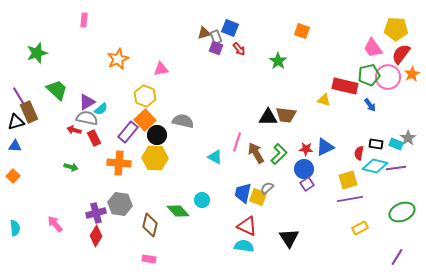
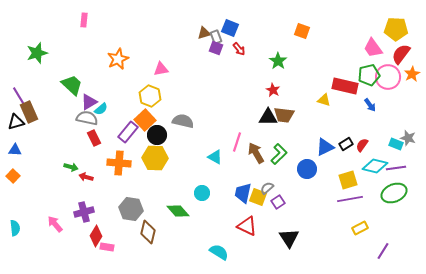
green trapezoid at (57, 90): moved 15 px right, 5 px up
yellow hexagon at (145, 96): moved 5 px right
purple triangle at (87, 102): moved 2 px right
brown trapezoid at (286, 115): moved 2 px left
red arrow at (74, 130): moved 12 px right, 47 px down
gray star at (408, 138): rotated 21 degrees counterclockwise
black rectangle at (376, 144): moved 30 px left; rotated 40 degrees counterclockwise
blue triangle at (15, 146): moved 4 px down
red star at (306, 149): moved 33 px left, 59 px up; rotated 24 degrees clockwise
red semicircle at (359, 153): moved 3 px right, 8 px up; rotated 24 degrees clockwise
blue circle at (304, 169): moved 3 px right
purple square at (307, 184): moved 29 px left, 18 px down
cyan circle at (202, 200): moved 7 px up
gray hexagon at (120, 204): moved 11 px right, 5 px down
green ellipse at (402, 212): moved 8 px left, 19 px up
purple cross at (96, 213): moved 12 px left, 1 px up
brown diamond at (150, 225): moved 2 px left, 7 px down
cyan semicircle at (244, 246): moved 25 px left, 6 px down; rotated 24 degrees clockwise
purple line at (397, 257): moved 14 px left, 6 px up
pink rectangle at (149, 259): moved 42 px left, 12 px up
